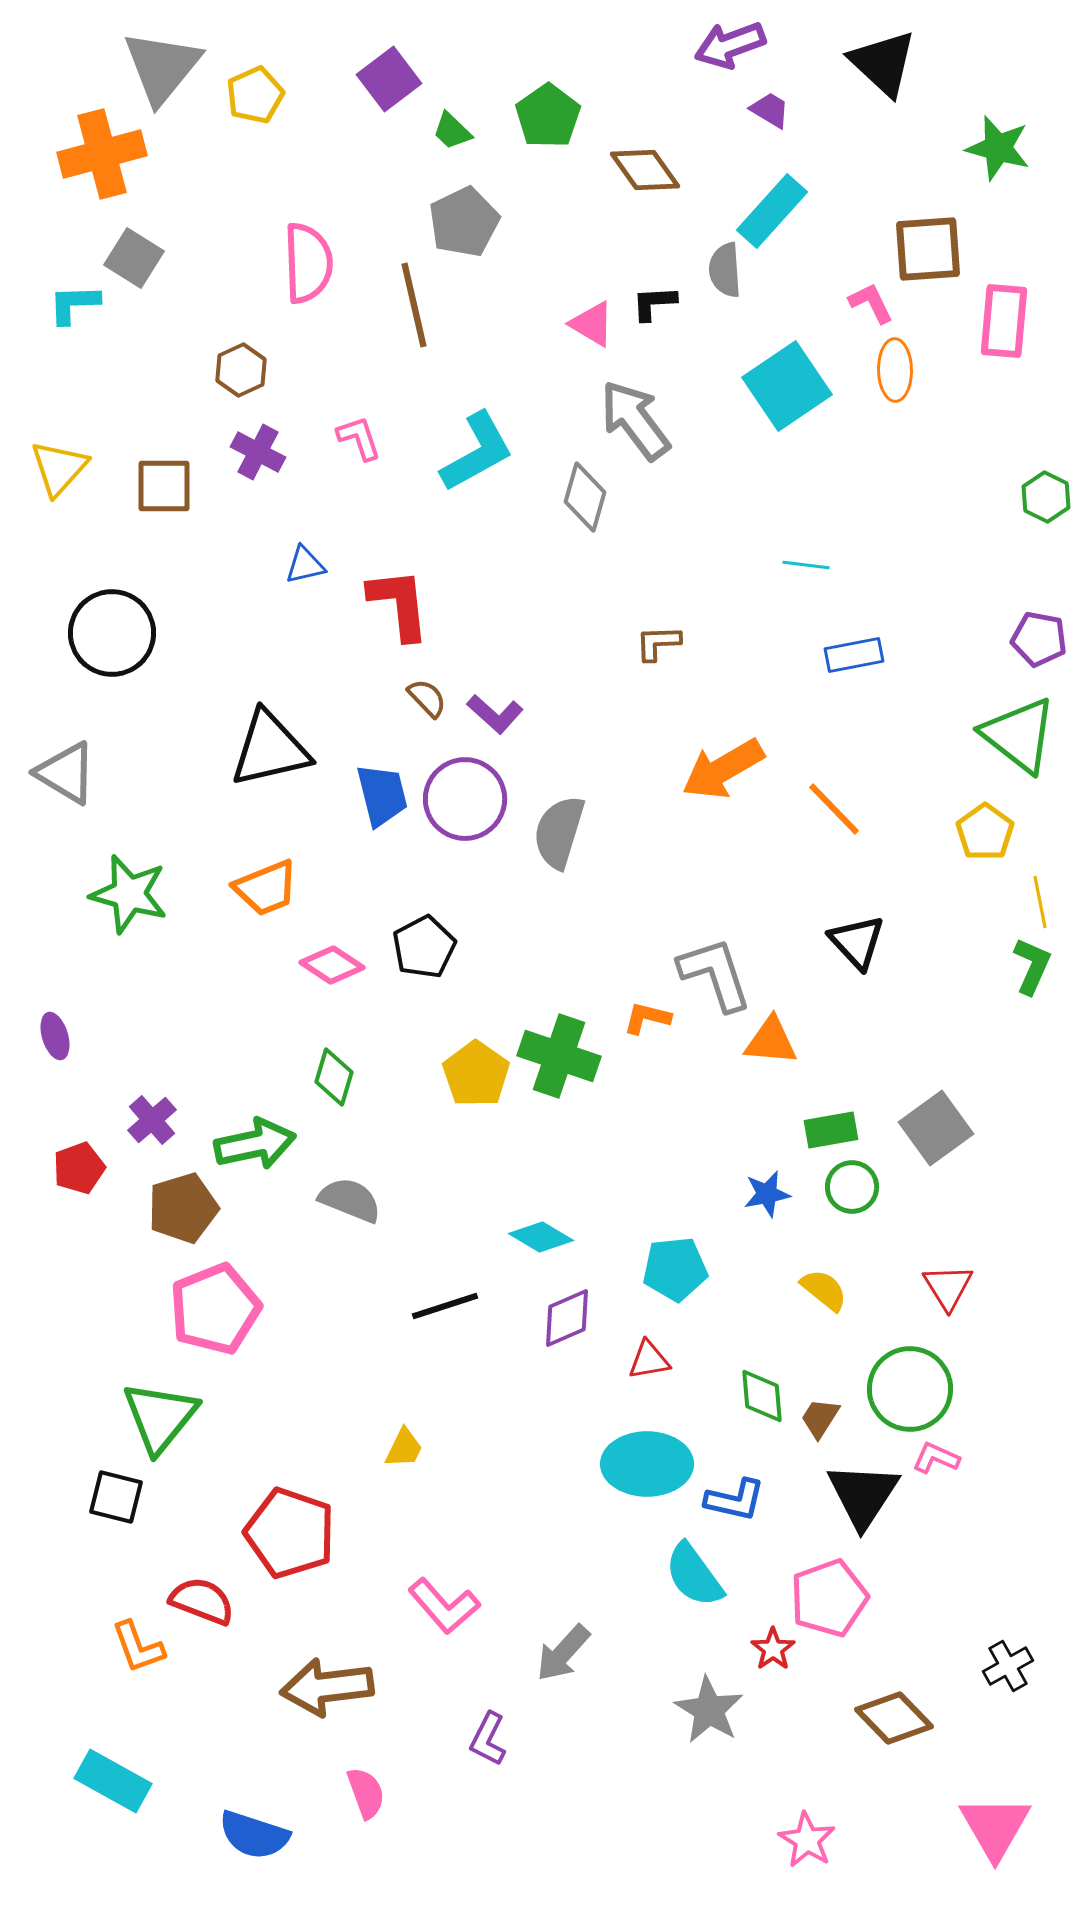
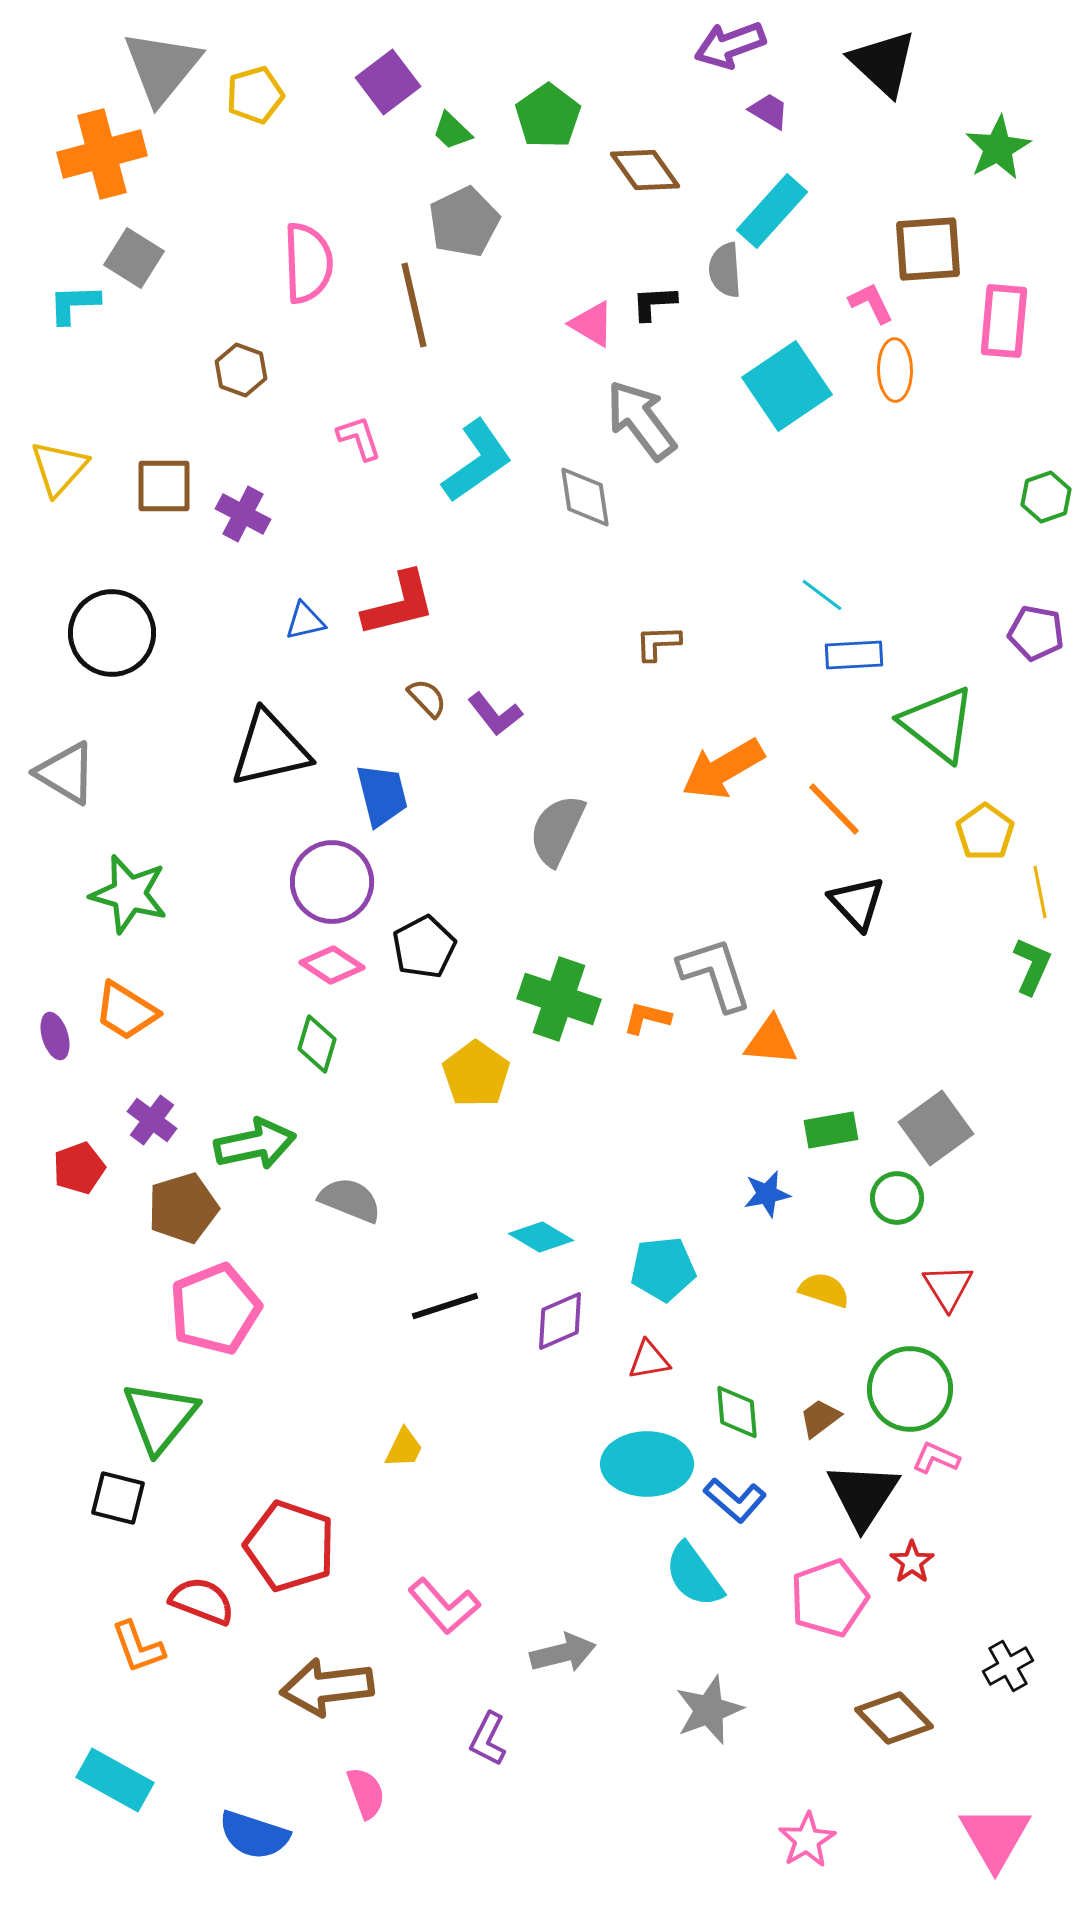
purple square at (389, 79): moved 1 px left, 3 px down
yellow pentagon at (255, 95): rotated 8 degrees clockwise
purple trapezoid at (770, 110): moved 1 px left, 1 px down
green star at (998, 148): rotated 28 degrees clockwise
brown hexagon at (241, 370): rotated 15 degrees counterclockwise
gray arrow at (635, 420): moved 6 px right
purple cross at (258, 452): moved 15 px left, 62 px down
cyan L-shape at (477, 452): moved 9 px down; rotated 6 degrees counterclockwise
gray diamond at (585, 497): rotated 24 degrees counterclockwise
green hexagon at (1046, 497): rotated 15 degrees clockwise
blue triangle at (305, 565): moved 56 px down
cyan line at (806, 565): moved 16 px right, 30 px down; rotated 30 degrees clockwise
red L-shape at (399, 604): rotated 82 degrees clockwise
purple pentagon at (1039, 639): moved 3 px left, 6 px up
blue rectangle at (854, 655): rotated 8 degrees clockwise
purple L-shape at (495, 714): rotated 10 degrees clockwise
green triangle at (1019, 735): moved 81 px left, 11 px up
purple circle at (465, 799): moved 133 px left, 83 px down
gray semicircle at (559, 832): moved 2 px left, 2 px up; rotated 8 degrees clockwise
orange trapezoid at (266, 888): moved 140 px left, 123 px down; rotated 54 degrees clockwise
yellow line at (1040, 902): moved 10 px up
black triangle at (857, 942): moved 39 px up
green cross at (559, 1056): moved 57 px up
green diamond at (334, 1077): moved 17 px left, 33 px up
purple cross at (152, 1120): rotated 12 degrees counterclockwise
green circle at (852, 1187): moved 45 px right, 11 px down
cyan pentagon at (675, 1269): moved 12 px left
yellow semicircle at (824, 1290): rotated 21 degrees counterclockwise
purple diamond at (567, 1318): moved 7 px left, 3 px down
green diamond at (762, 1396): moved 25 px left, 16 px down
brown trapezoid at (820, 1418): rotated 21 degrees clockwise
black square at (116, 1497): moved 2 px right, 1 px down
blue L-shape at (735, 1500): rotated 28 degrees clockwise
red pentagon at (290, 1533): moved 13 px down
red star at (773, 1649): moved 139 px right, 87 px up
gray arrow at (563, 1653): rotated 146 degrees counterclockwise
gray star at (709, 1710): rotated 20 degrees clockwise
cyan rectangle at (113, 1781): moved 2 px right, 1 px up
pink triangle at (995, 1827): moved 10 px down
pink star at (807, 1840): rotated 10 degrees clockwise
